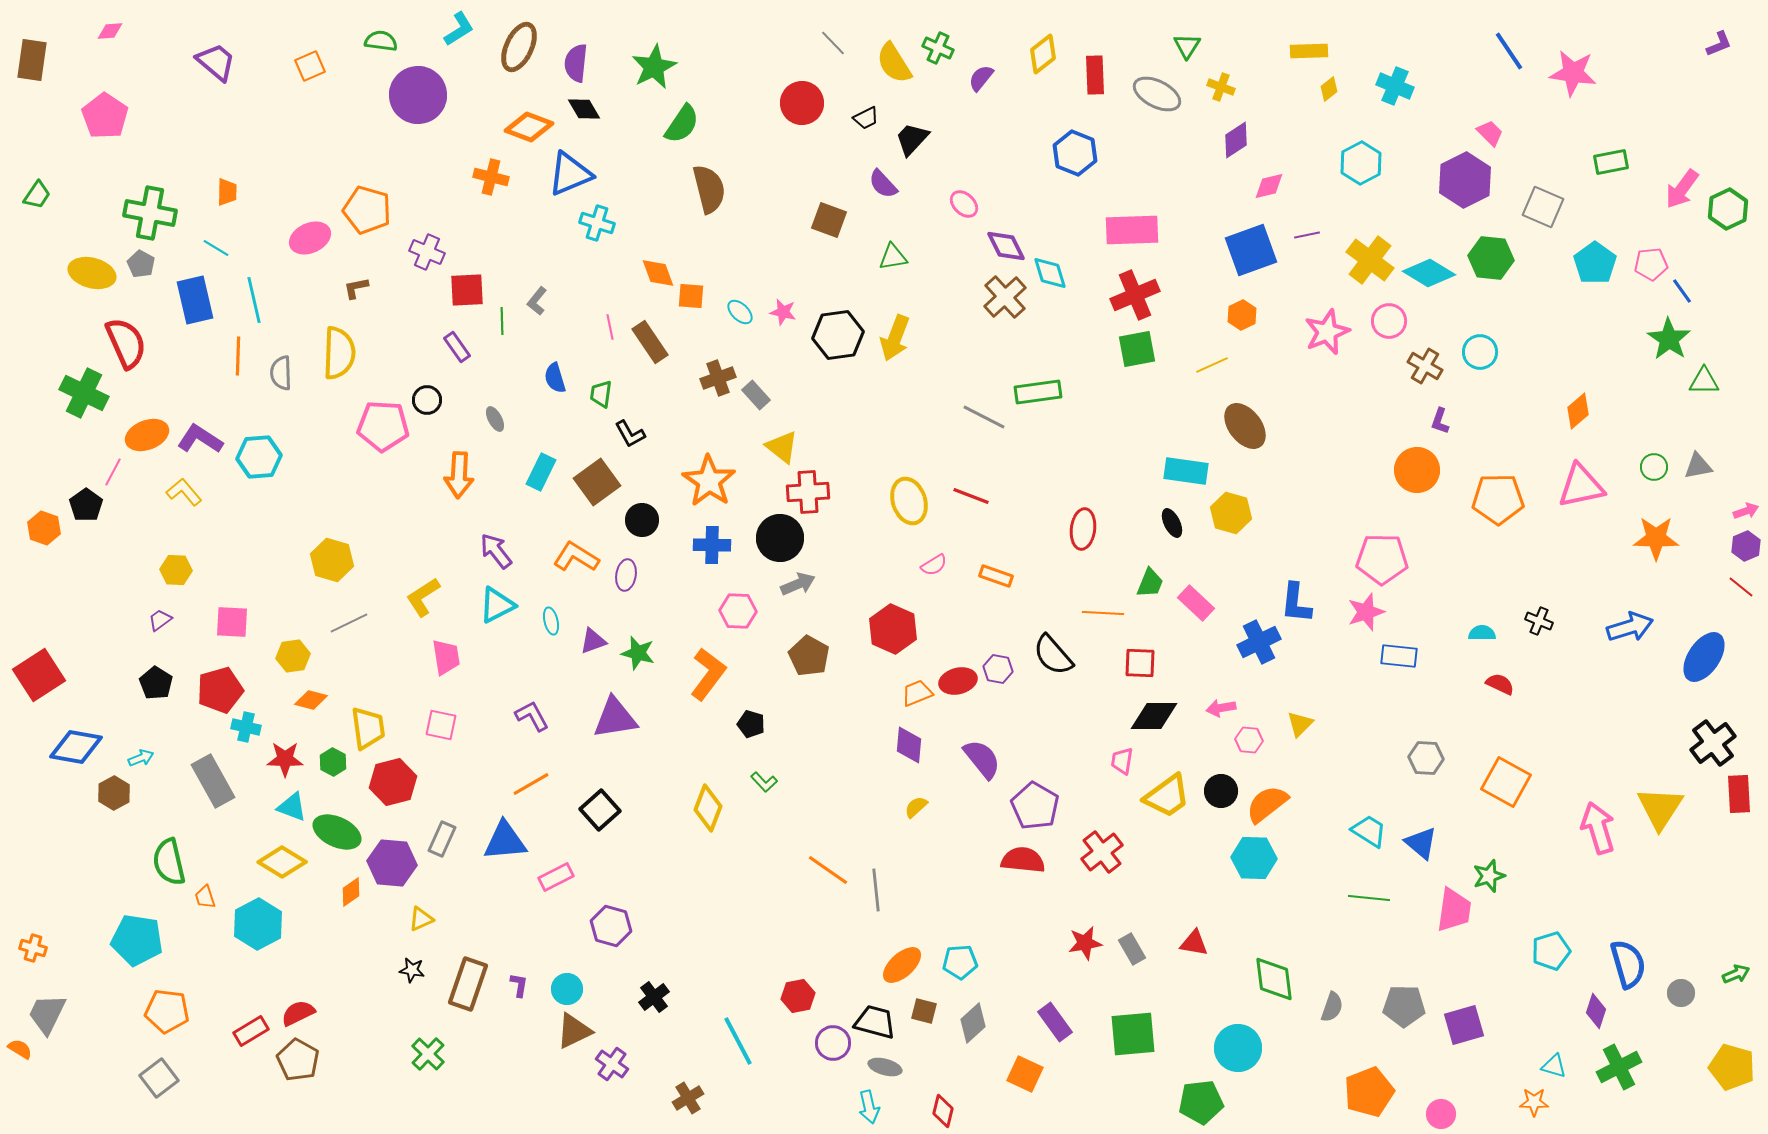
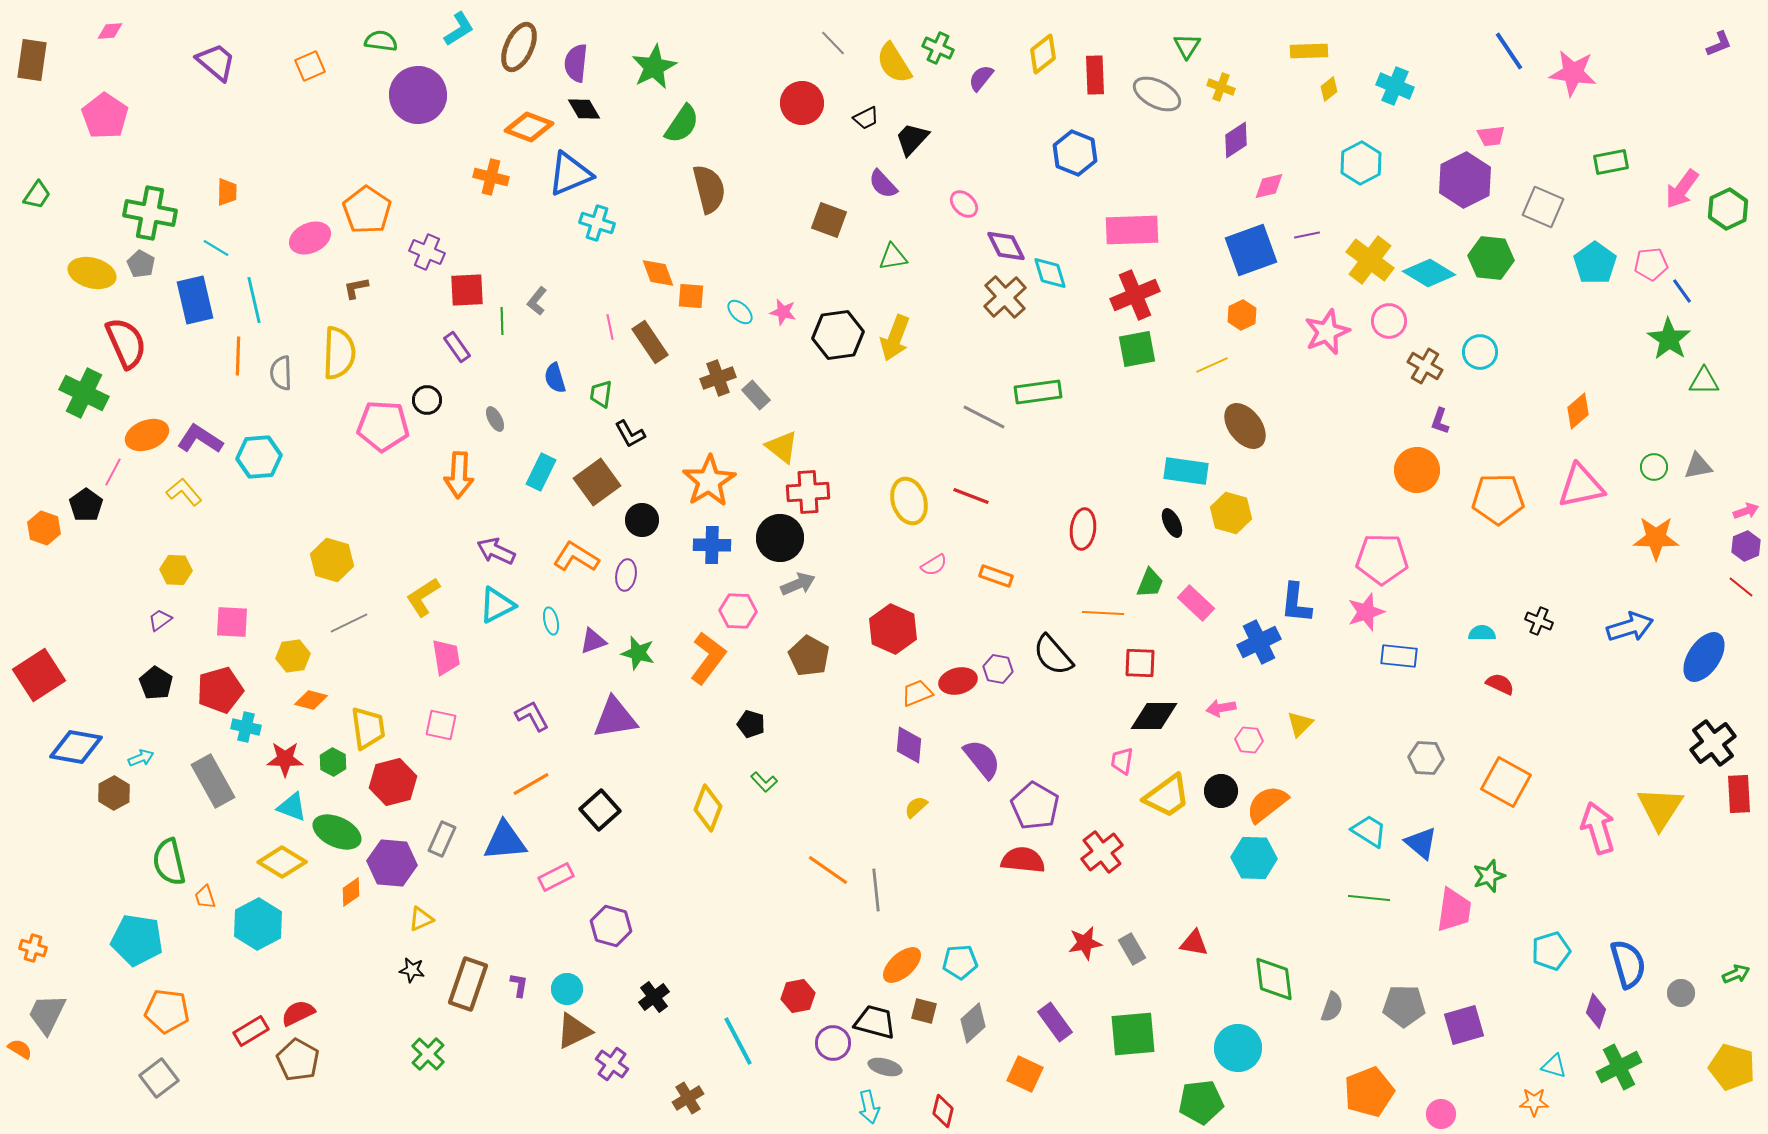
pink trapezoid at (1490, 133): moved 1 px right, 3 px down; rotated 128 degrees clockwise
orange pentagon at (367, 210): rotated 18 degrees clockwise
orange star at (709, 481): rotated 6 degrees clockwise
purple arrow at (496, 551): rotated 27 degrees counterclockwise
orange L-shape at (708, 674): moved 16 px up
